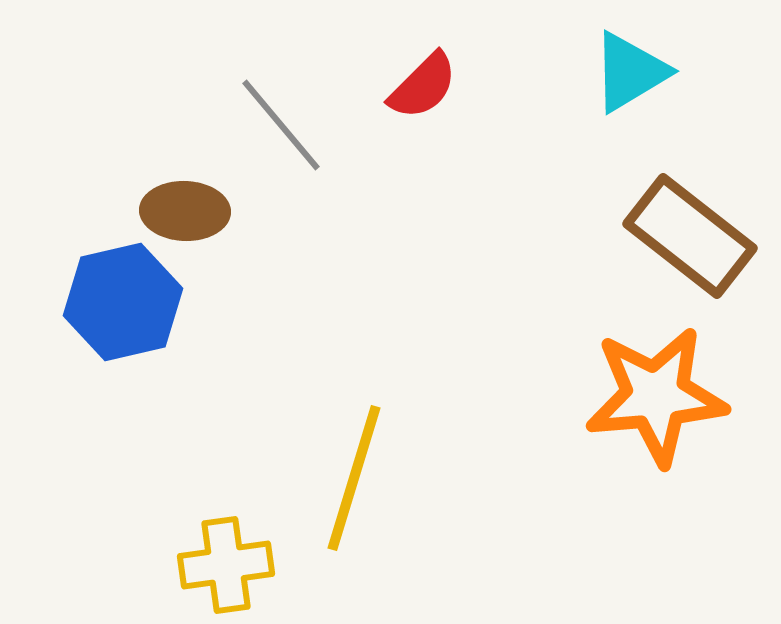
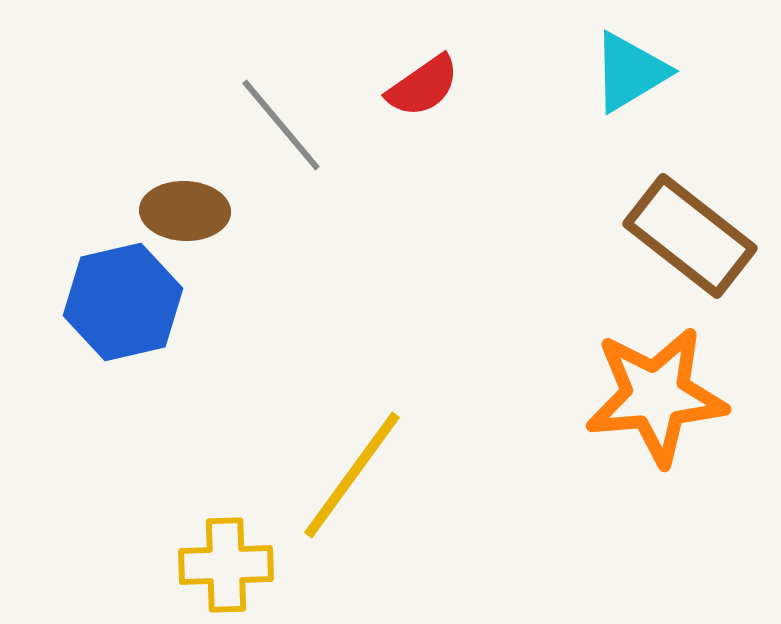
red semicircle: rotated 10 degrees clockwise
yellow line: moved 2 px left, 3 px up; rotated 19 degrees clockwise
yellow cross: rotated 6 degrees clockwise
